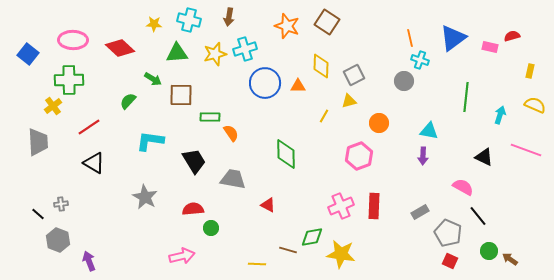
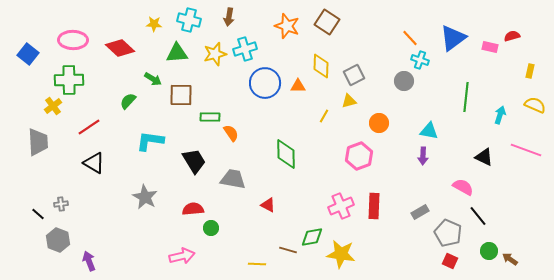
orange line at (410, 38): rotated 30 degrees counterclockwise
